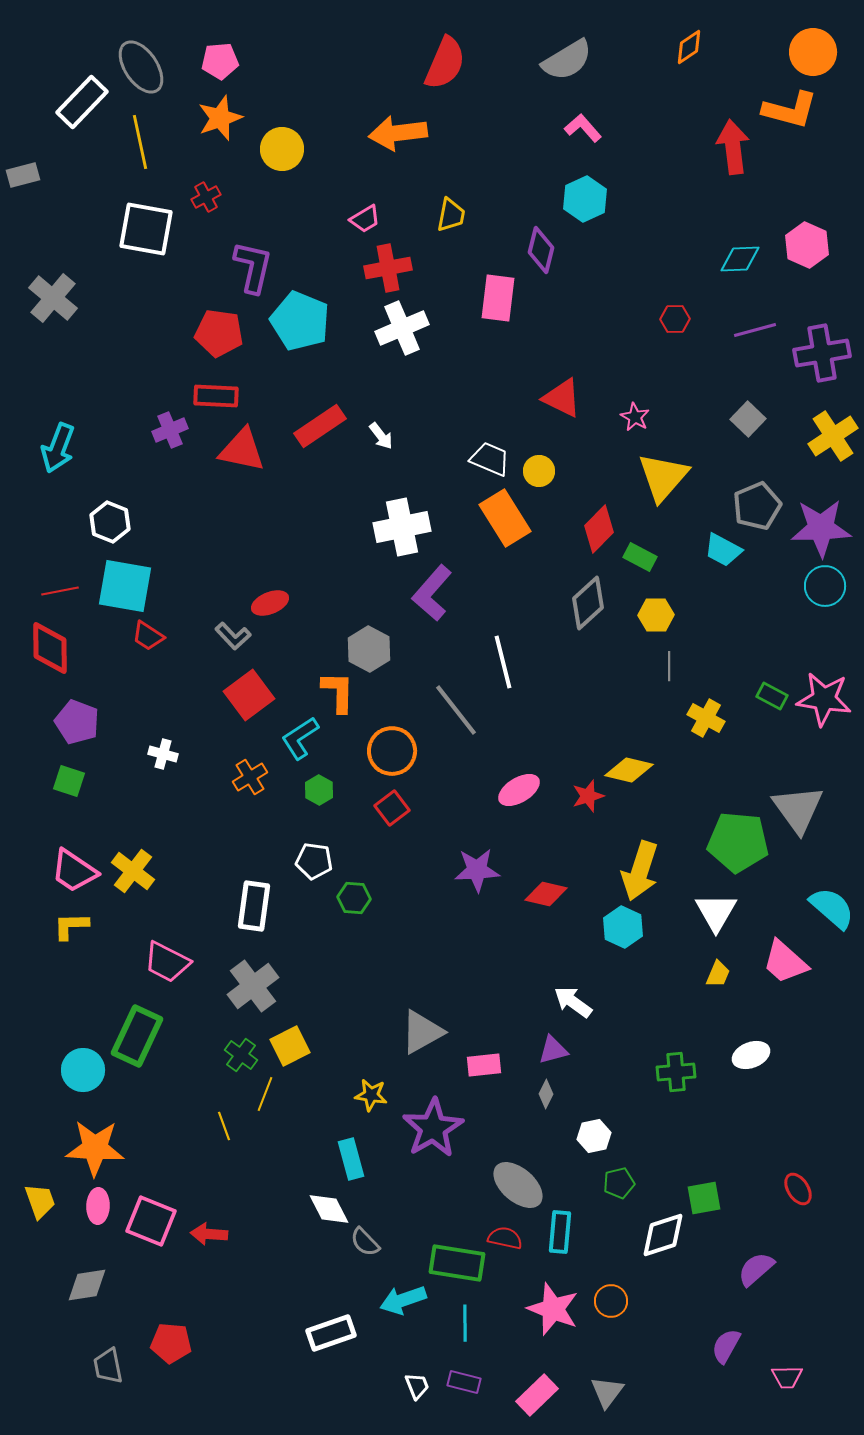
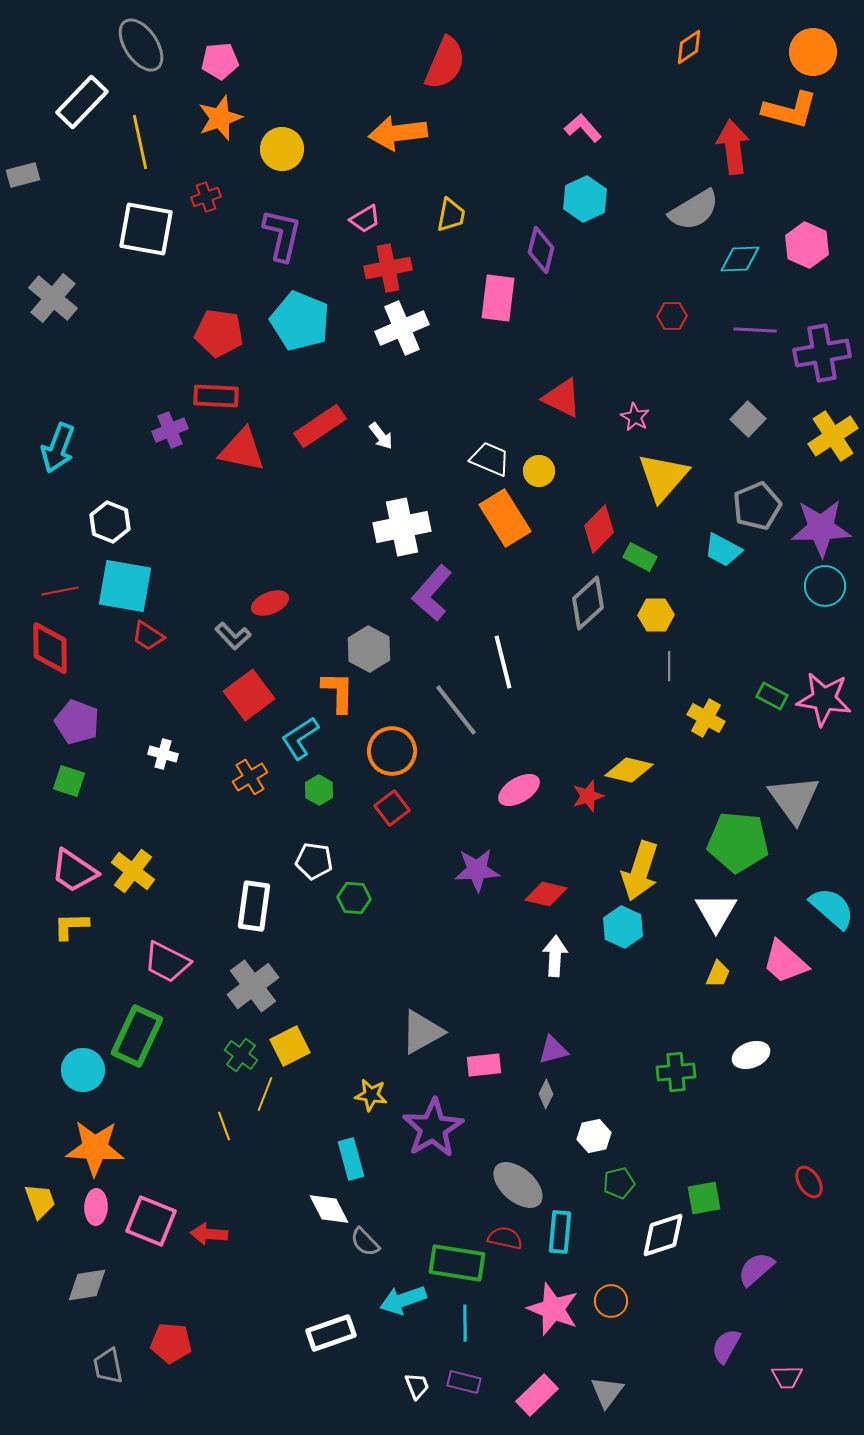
gray semicircle at (567, 60): moved 127 px right, 150 px down
gray ellipse at (141, 67): moved 22 px up
red cross at (206, 197): rotated 8 degrees clockwise
purple L-shape at (253, 267): moved 29 px right, 32 px up
red hexagon at (675, 319): moved 3 px left, 3 px up
purple line at (755, 330): rotated 18 degrees clockwise
gray triangle at (798, 809): moved 4 px left, 10 px up
white arrow at (573, 1002): moved 18 px left, 46 px up; rotated 57 degrees clockwise
red ellipse at (798, 1189): moved 11 px right, 7 px up
pink ellipse at (98, 1206): moved 2 px left, 1 px down
